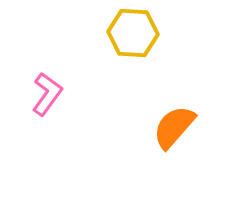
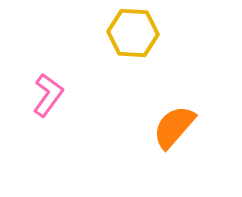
pink L-shape: moved 1 px right, 1 px down
